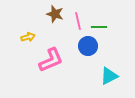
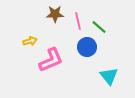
brown star: rotated 18 degrees counterclockwise
green line: rotated 42 degrees clockwise
yellow arrow: moved 2 px right, 4 px down
blue circle: moved 1 px left, 1 px down
cyan triangle: rotated 42 degrees counterclockwise
